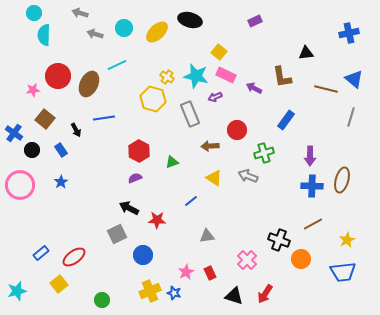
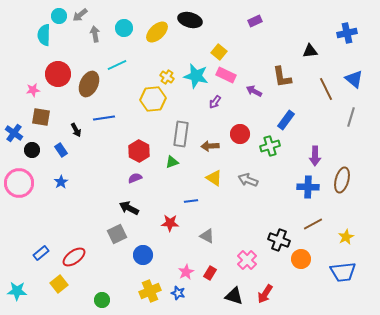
cyan circle at (34, 13): moved 25 px right, 3 px down
gray arrow at (80, 13): moved 2 px down; rotated 56 degrees counterclockwise
blue cross at (349, 33): moved 2 px left
gray arrow at (95, 34): rotated 63 degrees clockwise
black triangle at (306, 53): moved 4 px right, 2 px up
red circle at (58, 76): moved 2 px up
purple arrow at (254, 88): moved 3 px down
brown line at (326, 89): rotated 50 degrees clockwise
purple arrow at (215, 97): moved 5 px down; rotated 32 degrees counterclockwise
yellow hexagon at (153, 99): rotated 20 degrees counterclockwise
gray rectangle at (190, 114): moved 9 px left, 20 px down; rotated 30 degrees clockwise
brown square at (45, 119): moved 4 px left, 2 px up; rotated 30 degrees counterclockwise
red circle at (237, 130): moved 3 px right, 4 px down
green cross at (264, 153): moved 6 px right, 7 px up
purple arrow at (310, 156): moved 5 px right
gray arrow at (248, 176): moved 4 px down
pink circle at (20, 185): moved 1 px left, 2 px up
blue cross at (312, 186): moved 4 px left, 1 px down
blue line at (191, 201): rotated 32 degrees clockwise
red star at (157, 220): moved 13 px right, 3 px down
gray triangle at (207, 236): rotated 35 degrees clockwise
yellow star at (347, 240): moved 1 px left, 3 px up
red rectangle at (210, 273): rotated 56 degrees clockwise
cyan star at (17, 291): rotated 18 degrees clockwise
blue star at (174, 293): moved 4 px right
